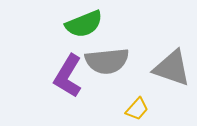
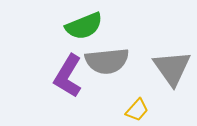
green semicircle: moved 2 px down
gray triangle: rotated 36 degrees clockwise
yellow trapezoid: moved 1 px down
